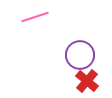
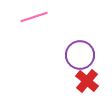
pink line: moved 1 px left
